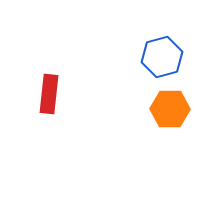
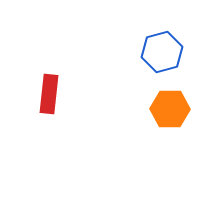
blue hexagon: moved 5 px up
